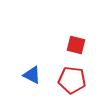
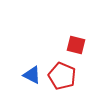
red pentagon: moved 10 px left, 4 px up; rotated 16 degrees clockwise
